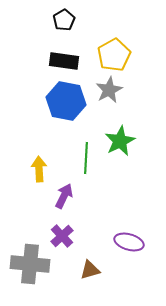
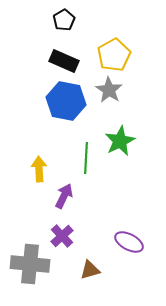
black rectangle: rotated 16 degrees clockwise
gray star: rotated 12 degrees counterclockwise
purple ellipse: rotated 12 degrees clockwise
